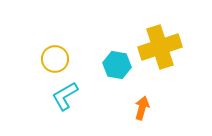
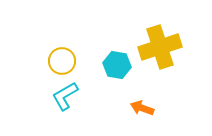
yellow circle: moved 7 px right, 2 px down
orange arrow: rotated 85 degrees counterclockwise
